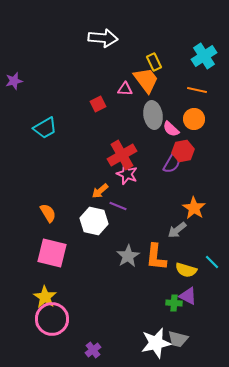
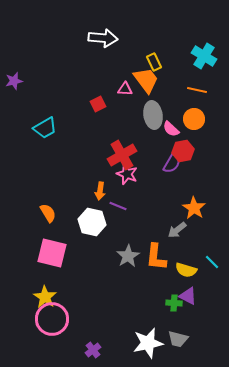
cyan cross: rotated 25 degrees counterclockwise
orange arrow: rotated 42 degrees counterclockwise
white hexagon: moved 2 px left, 1 px down
white star: moved 8 px left
